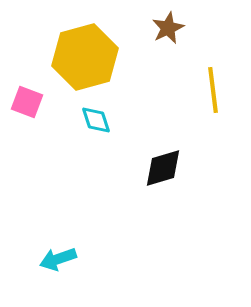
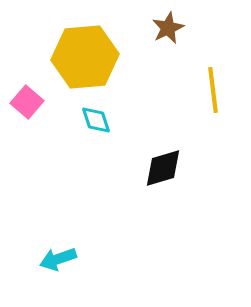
yellow hexagon: rotated 10 degrees clockwise
pink square: rotated 20 degrees clockwise
